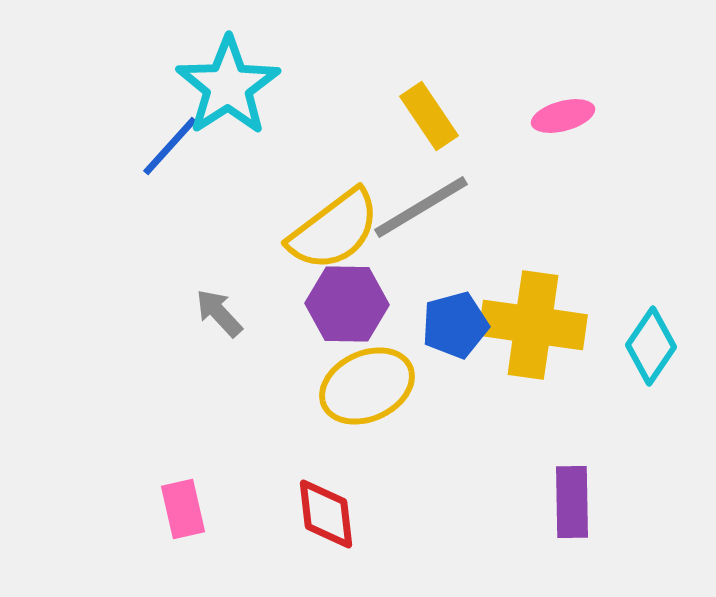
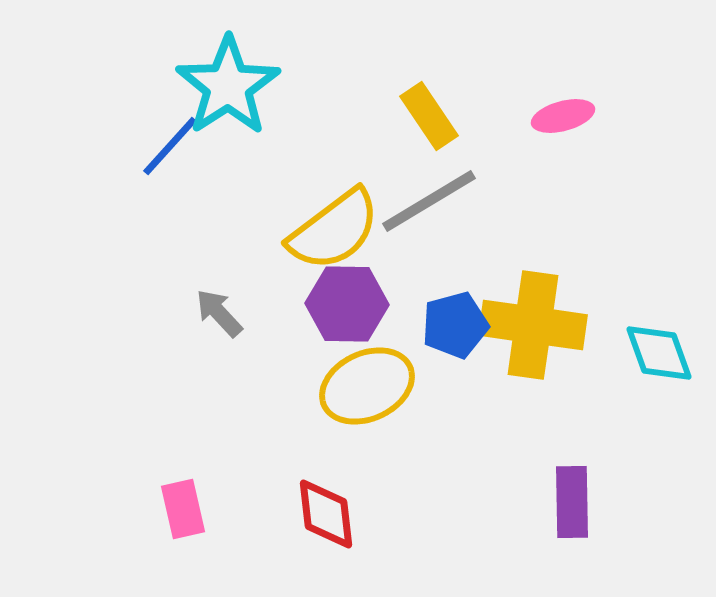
gray line: moved 8 px right, 6 px up
cyan diamond: moved 8 px right, 7 px down; rotated 54 degrees counterclockwise
